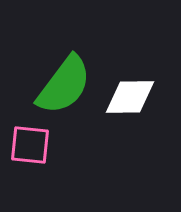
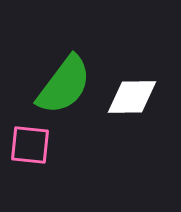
white diamond: moved 2 px right
